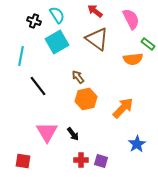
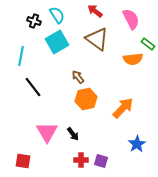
black line: moved 5 px left, 1 px down
